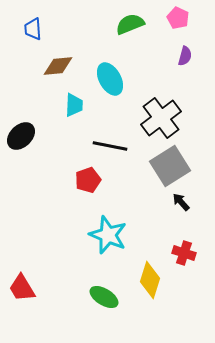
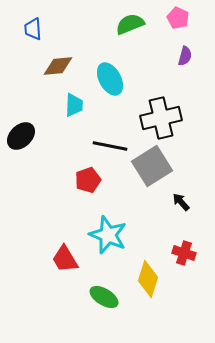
black cross: rotated 24 degrees clockwise
gray square: moved 18 px left
yellow diamond: moved 2 px left, 1 px up
red trapezoid: moved 43 px right, 29 px up
